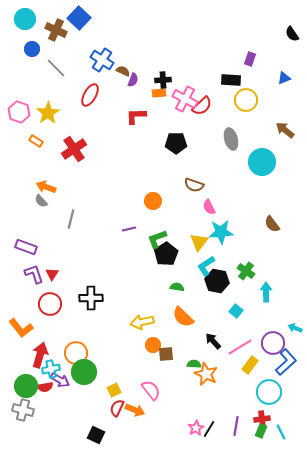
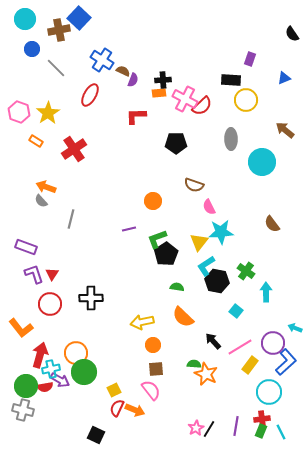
brown cross at (56, 30): moved 3 px right; rotated 35 degrees counterclockwise
gray ellipse at (231, 139): rotated 15 degrees clockwise
brown square at (166, 354): moved 10 px left, 15 px down
